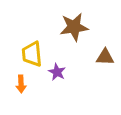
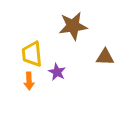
brown star: moved 1 px left, 1 px up
orange arrow: moved 8 px right, 3 px up
